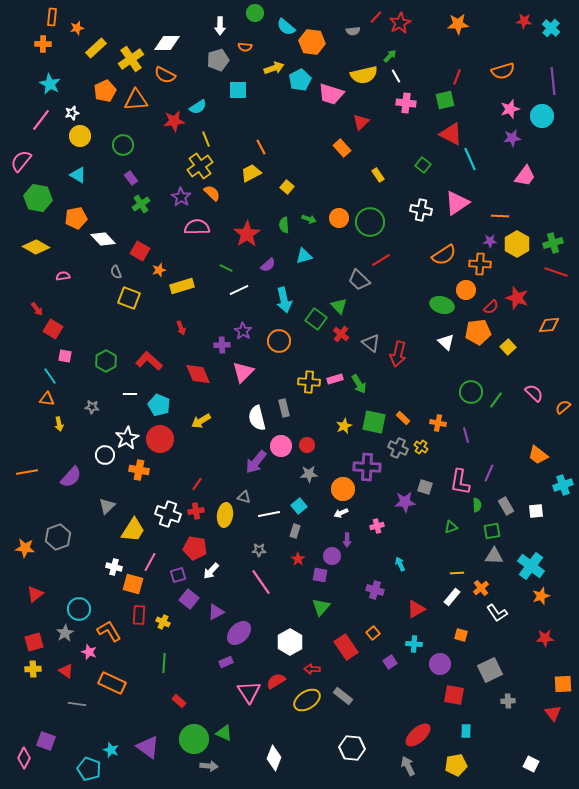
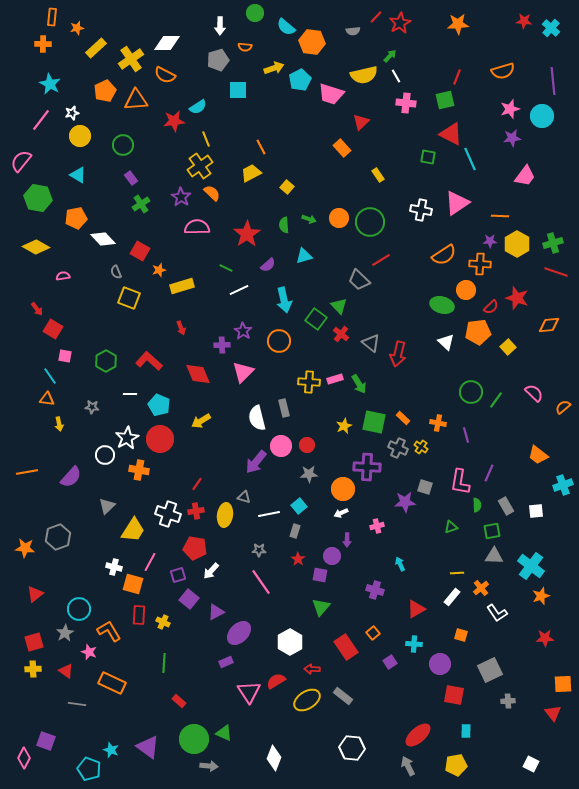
green square at (423, 165): moved 5 px right, 8 px up; rotated 28 degrees counterclockwise
